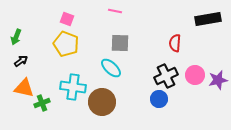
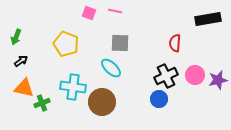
pink square: moved 22 px right, 6 px up
